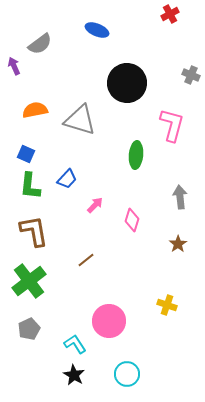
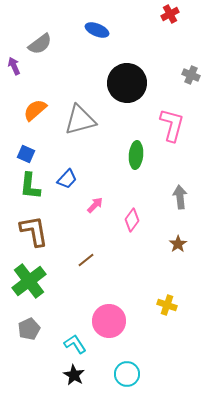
orange semicircle: rotated 30 degrees counterclockwise
gray triangle: rotated 32 degrees counterclockwise
pink diamond: rotated 20 degrees clockwise
